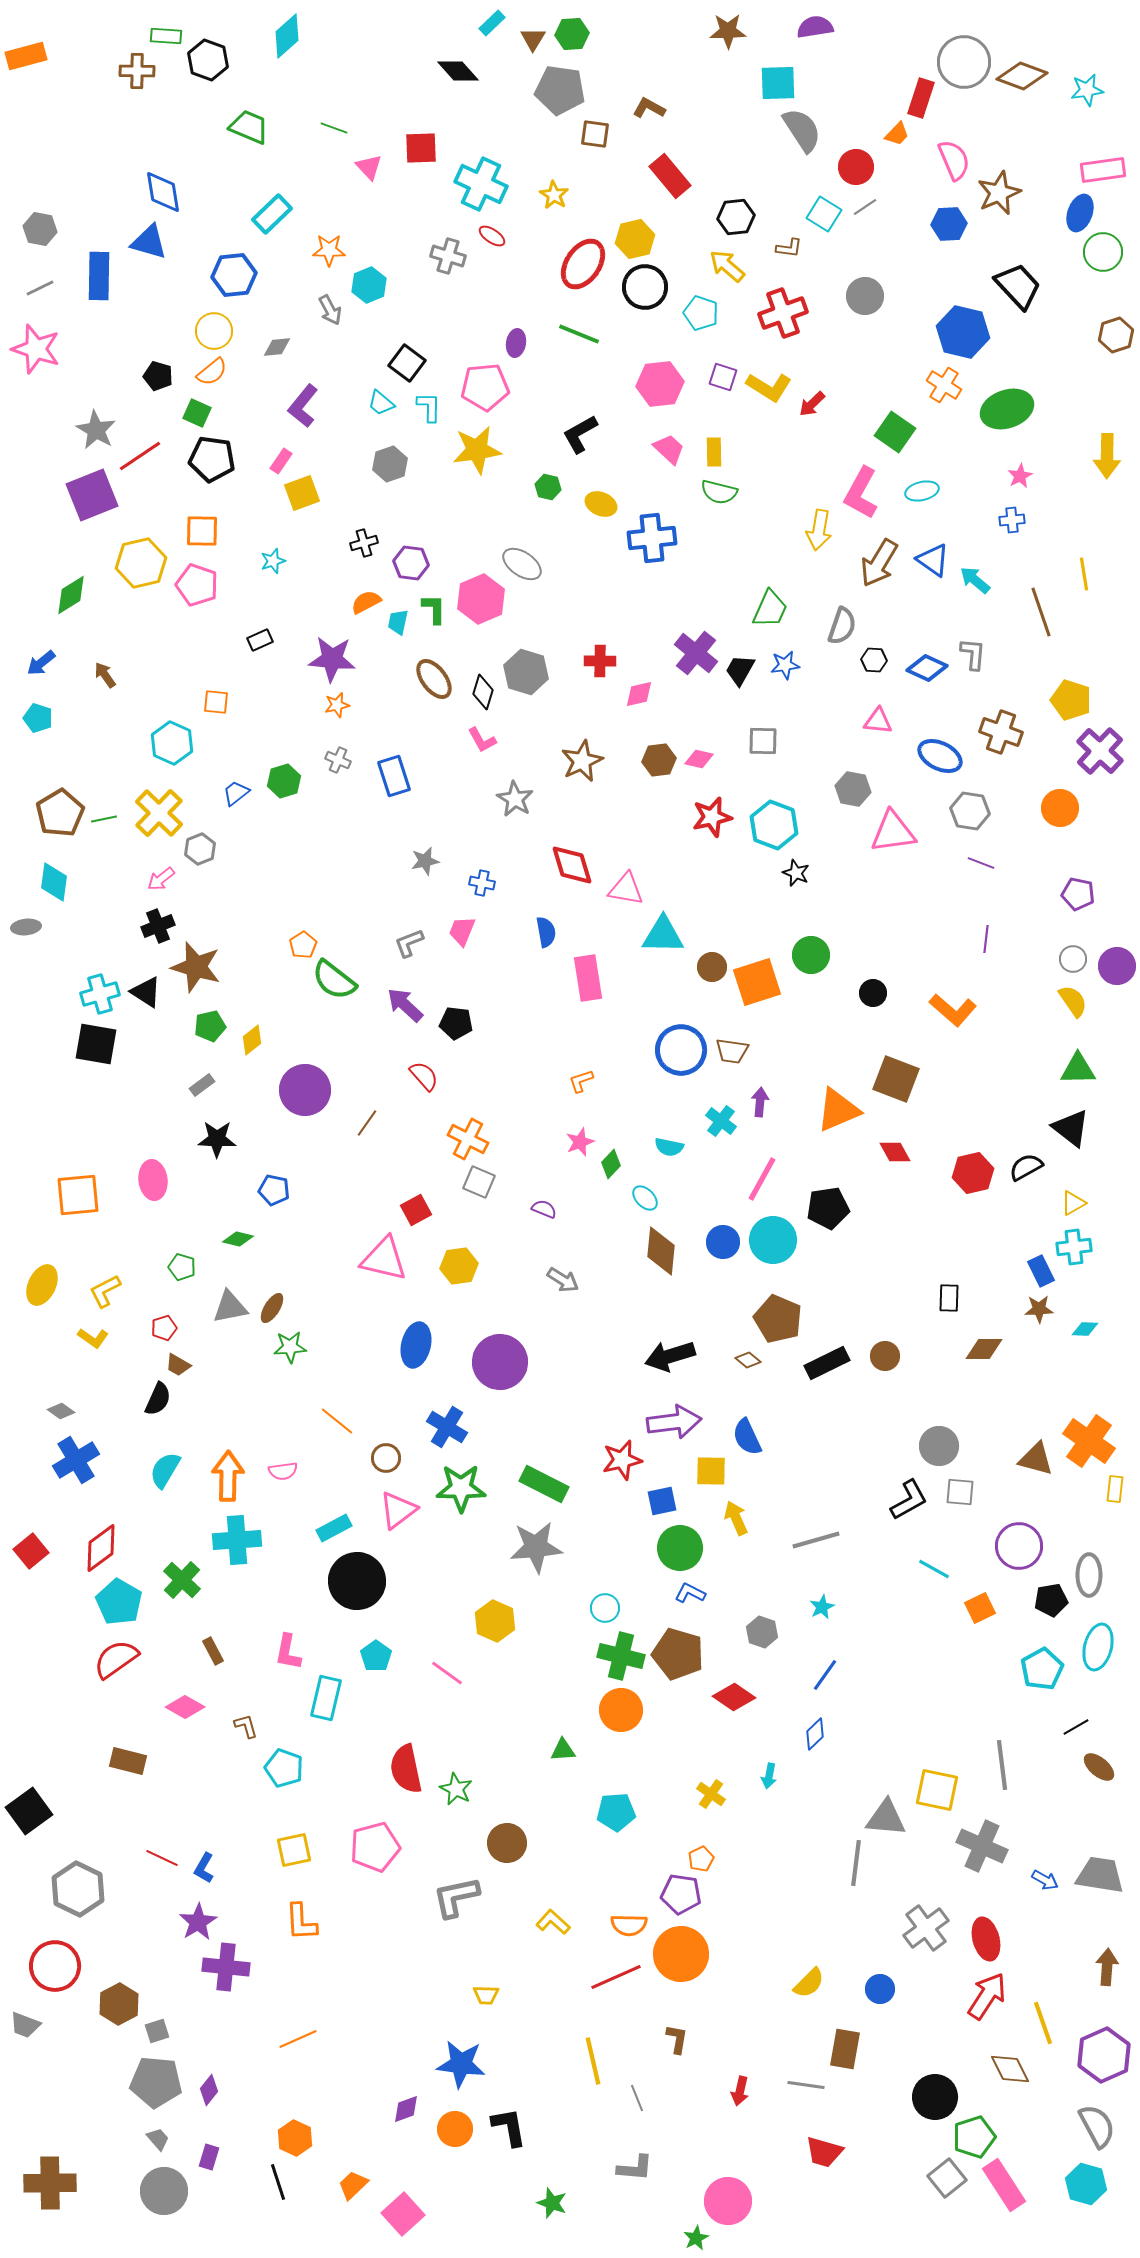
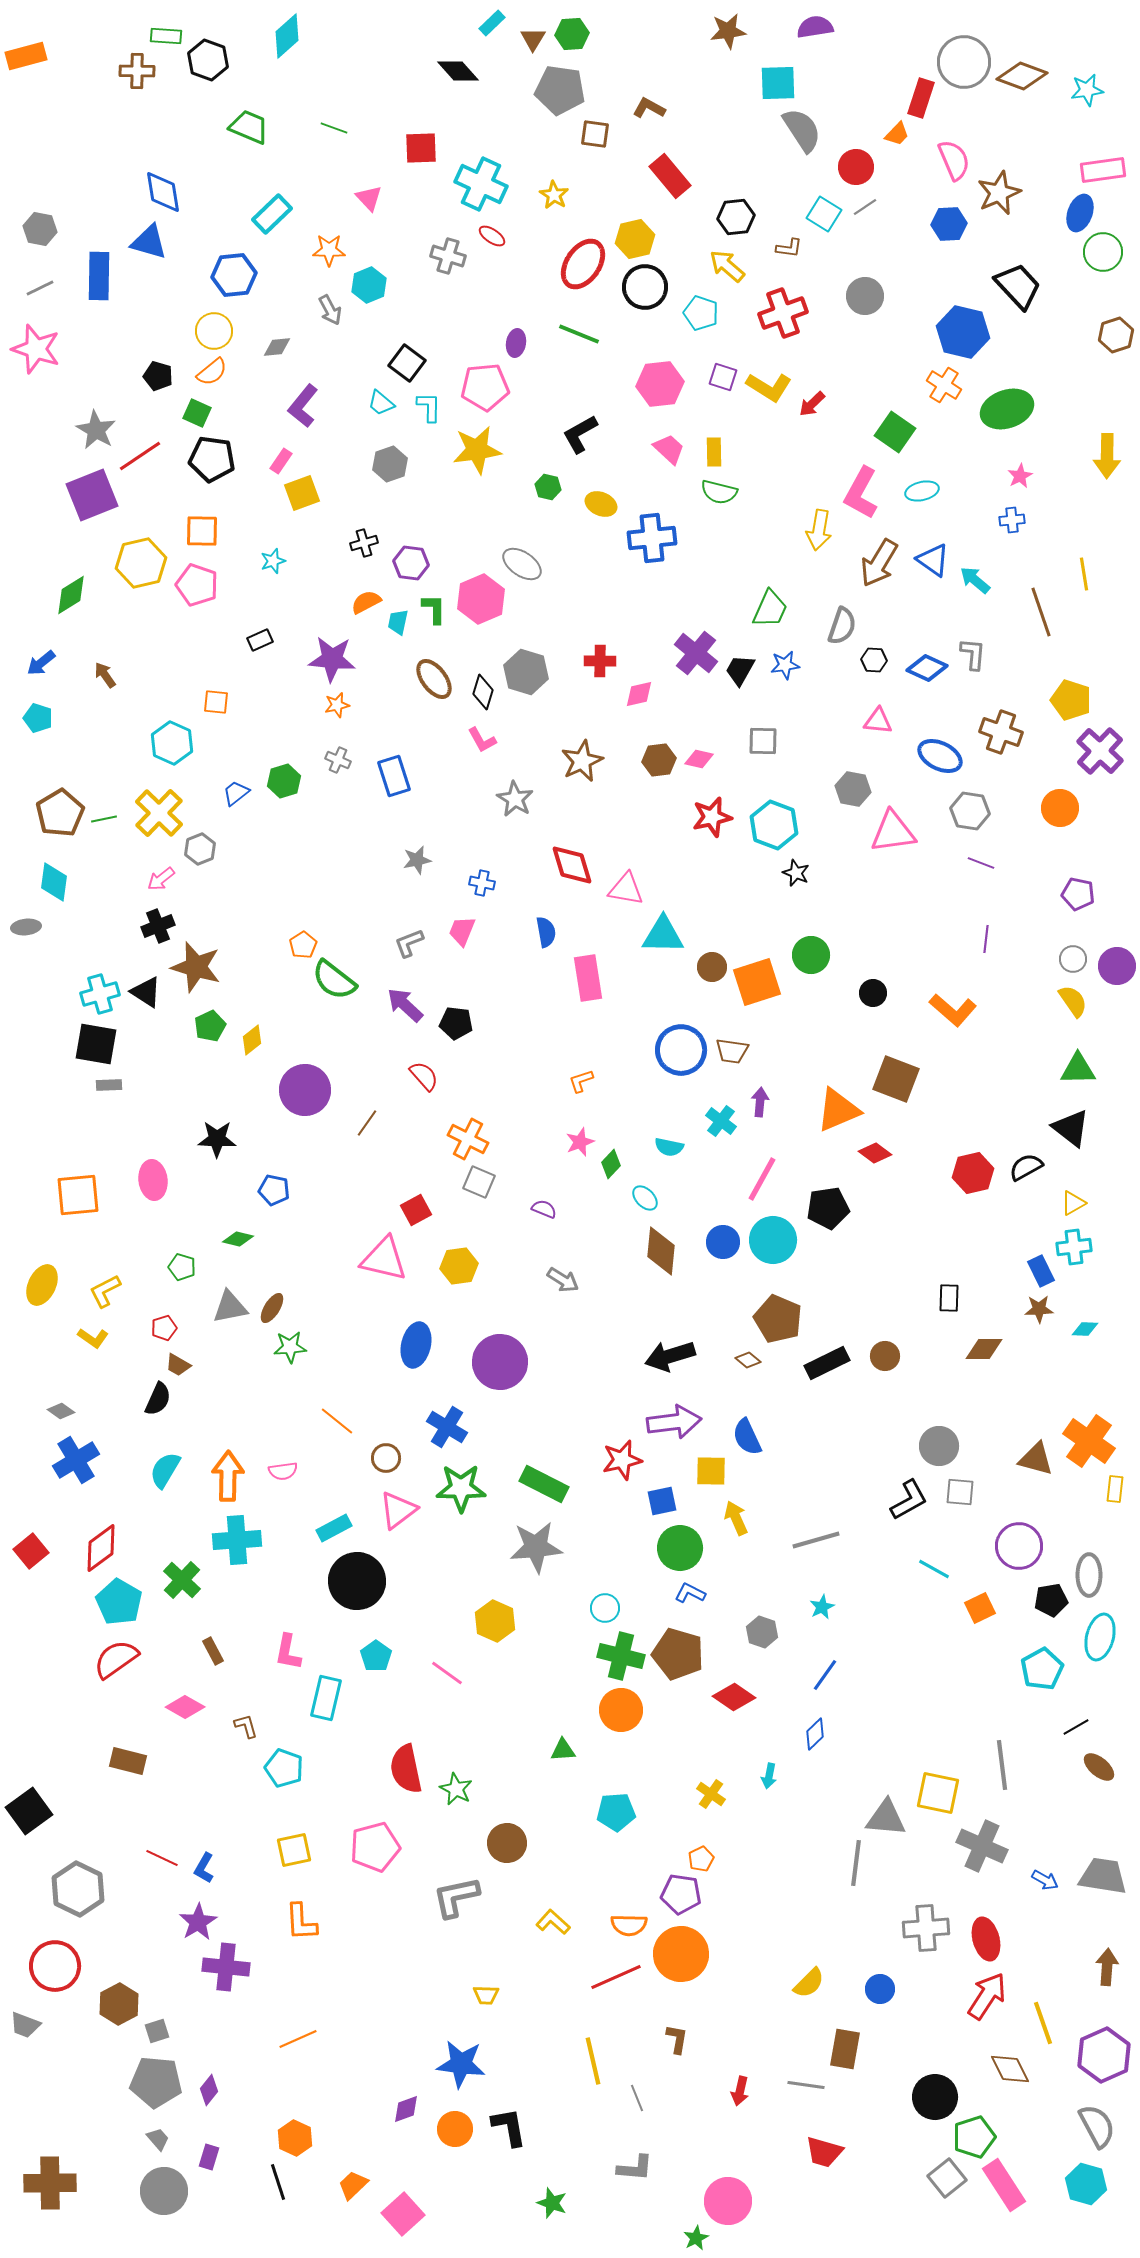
brown star at (728, 31): rotated 6 degrees counterclockwise
pink triangle at (369, 167): moved 31 px down
gray star at (425, 861): moved 8 px left, 1 px up
green pentagon at (210, 1026): rotated 12 degrees counterclockwise
gray rectangle at (202, 1085): moved 93 px left; rotated 35 degrees clockwise
red diamond at (895, 1152): moved 20 px left, 1 px down; rotated 24 degrees counterclockwise
cyan ellipse at (1098, 1647): moved 2 px right, 10 px up
yellow square at (937, 1790): moved 1 px right, 3 px down
gray trapezoid at (1100, 1875): moved 3 px right, 1 px down
gray cross at (926, 1928): rotated 33 degrees clockwise
